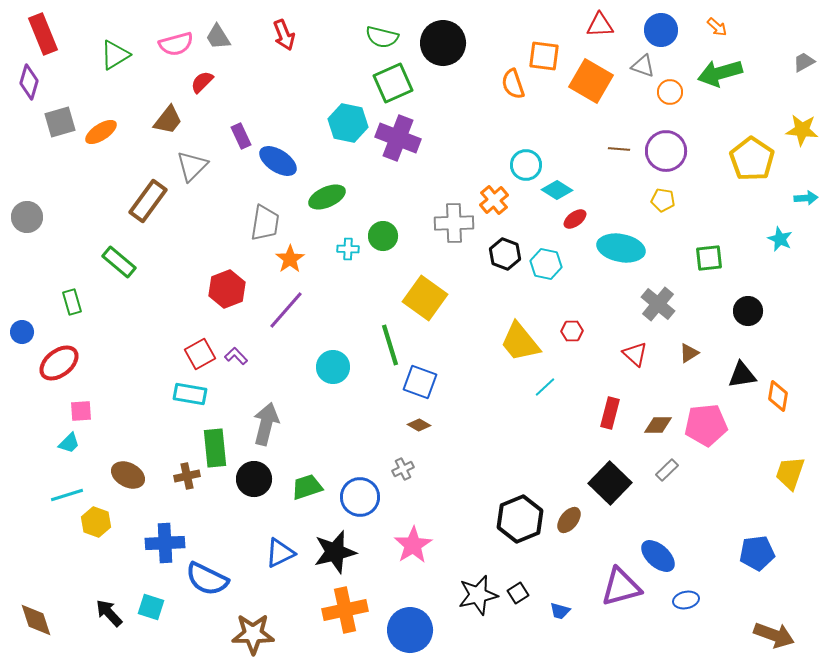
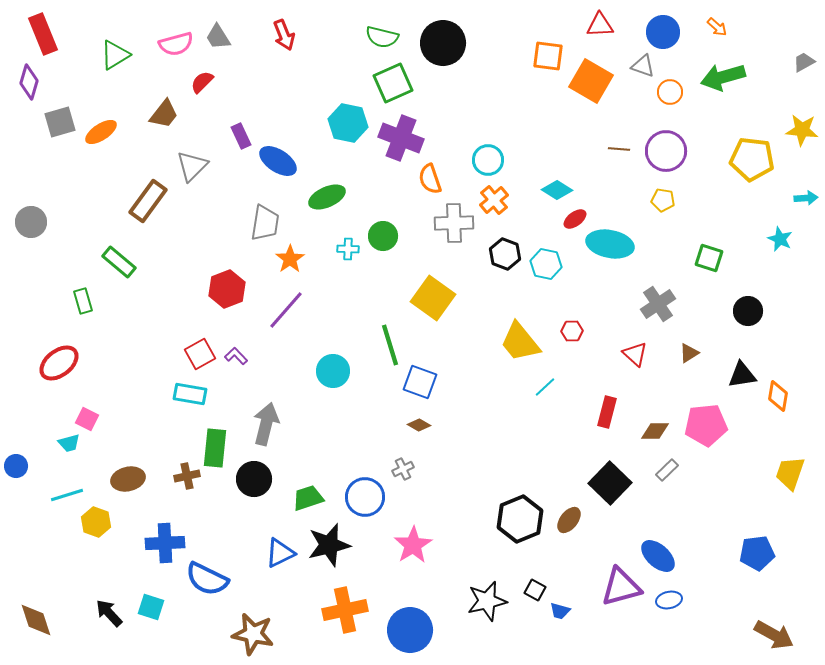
blue circle at (661, 30): moved 2 px right, 2 px down
orange square at (544, 56): moved 4 px right
green arrow at (720, 73): moved 3 px right, 4 px down
orange semicircle at (513, 84): moved 83 px left, 95 px down
brown trapezoid at (168, 120): moved 4 px left, 6 px up
purple cross at (398, 138): moved 3 px right
yellow pentagon at (752, 159): rotated 27 degrees counterclockwise
cyan circle at (526, 165): moved 38 px left, 5 px up
gray circle at (27, 217): moved 4 px right, 5 px down
cyan ellipse at (621, 248): moved 11 px left, 4 px up
green square at (709, 258): rotated 24 degrees clockwise
yellow square at (425, 298): moved 8 px right
green rectangle at (72, 302): moved 11 px right, 1 px up
gray cross at (658, 304): rotated 16 degrees clockwise
blue circle at (22, 332): moved 6 px left, 134 px down
cyan circle at (333, 367): moved 4 px down
pink square at (81, 411): moved 6 px right, 8 px down; rotated 30 degrees clockwise
red rectangle at (610, 413): moved 3 px left, 1 px up
brown diamond at (658, 425): moved 3 px left, 6 px down
cyan trapezoid at (69, 443): rotated 30 degrees clockwise
green rectangle at (215, 448): rotated 12 degrees clockwise
brown ellipse at (128, 475): moved 4 px down; rotated 40 degrees counterclockwise
green trapezoid at (307, 487): moved 1 px right, 11 px down
blue circle at (360, 497): moved 5 px right
black star at (335, 552): moved 6 px left, 7 px up
black square at (518, 593): moved 17 px right, 3 px up; rotated 30 degrees counterclockwise
black star at (478, 595): moved 9 px right, 6 px down
blue ellipse at (686, 600): moved 17 px left
brown star at (253, 634): rotated 12 degrees clockwise
brown arrow at (774, 635): rotated 9 degrees clockwise
